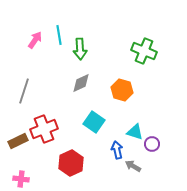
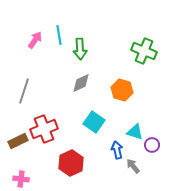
purple circle: moved 1 px down
gray arrow: rotated 21 degrees clockwise
